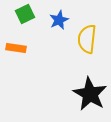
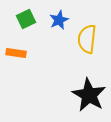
green square: moved 1 px right, 5 px down
orange rectangle: moved 5 px down
black star: moved 1 px left, 1 px down
